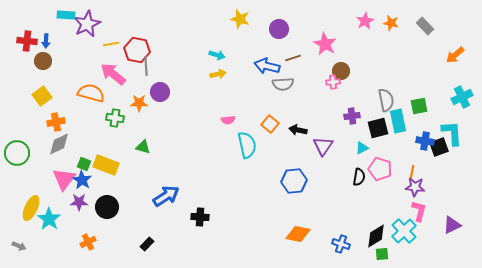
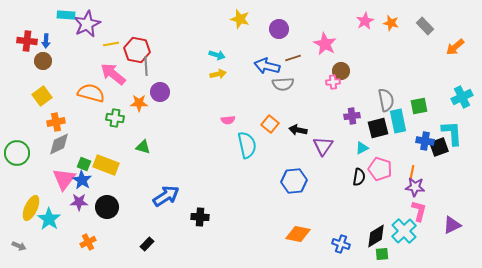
orange arrow at (455, 55): moved 8 px up
